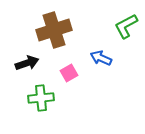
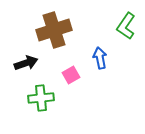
green L-shape: rotated 28 degrees counterclockwise
blue arrow: moved 1 px left; rotated 55 degrees clockwise
black arrow: moved 1 px left
pink square: moved 2 px right, 2 px down
